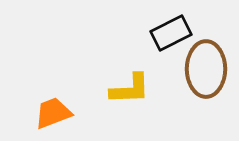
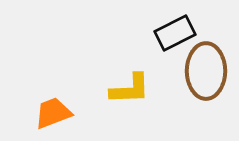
black rectangle: moved 4 px right
brown ellipse: moved 2 px down
